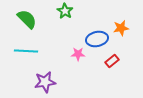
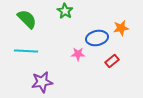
blue ellipse: moved 1 px up
purple star: moved 3 px left
